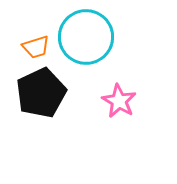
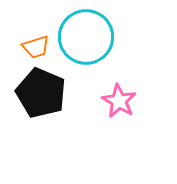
black pentagon: rotated 24 degrees counterclockwise
